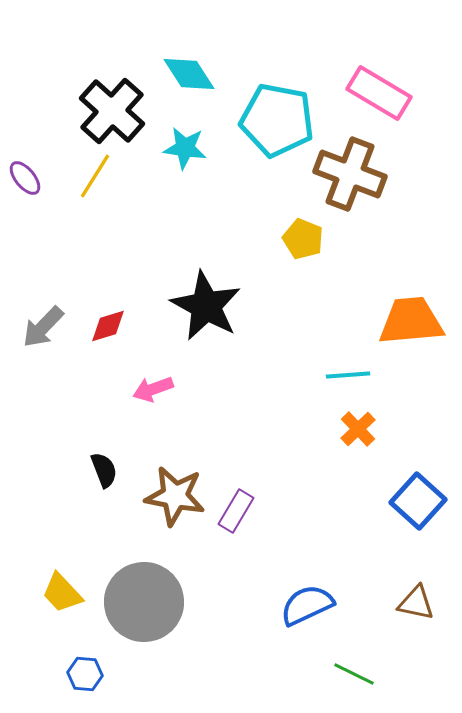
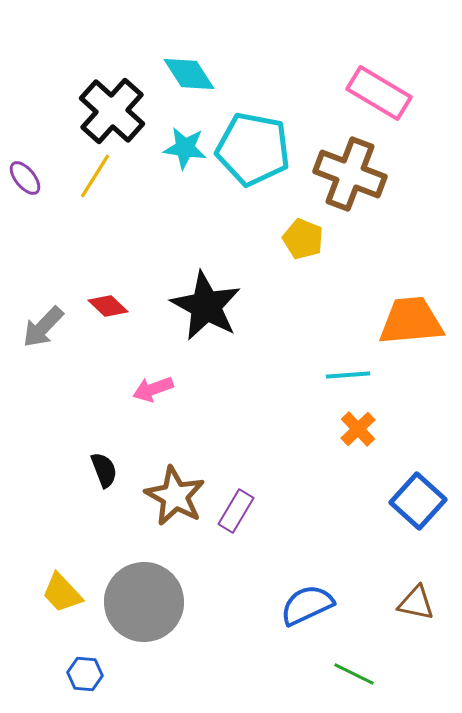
cyan pentagon: moved 24 px left, 29 px down
red diamond: moved 20 px up; rotated 60 degrees clockwise
brown star: rotated 18 degrees clockwise
